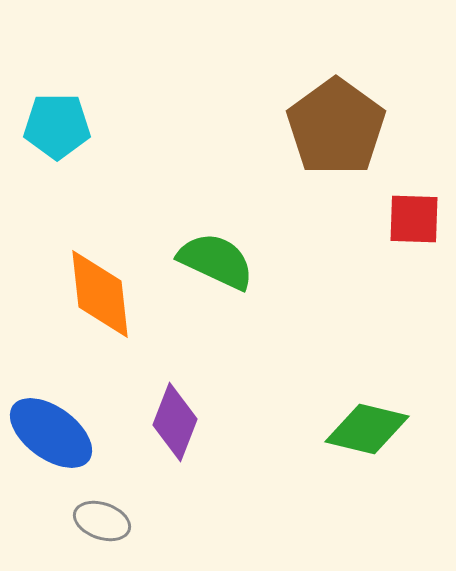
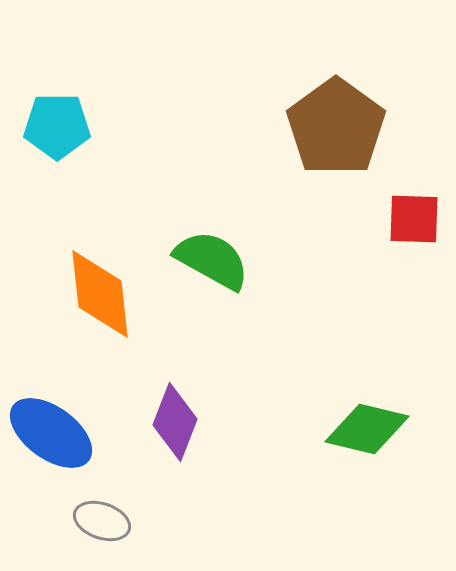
green semicircle: moved 4 px left, 1 px up; rotated 4 degrees clockwise
